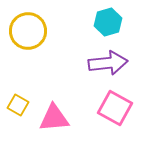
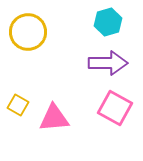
yellow circle: moved 1 px down
purple arrow: rotated 6 degrees clockwise
